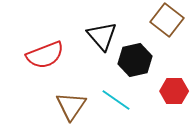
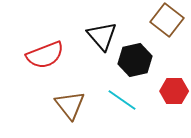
cyan line: moved 6 px right
brown triangle: moved 1 px left, 1 px up; rotated 12 degrees counterclockwise
